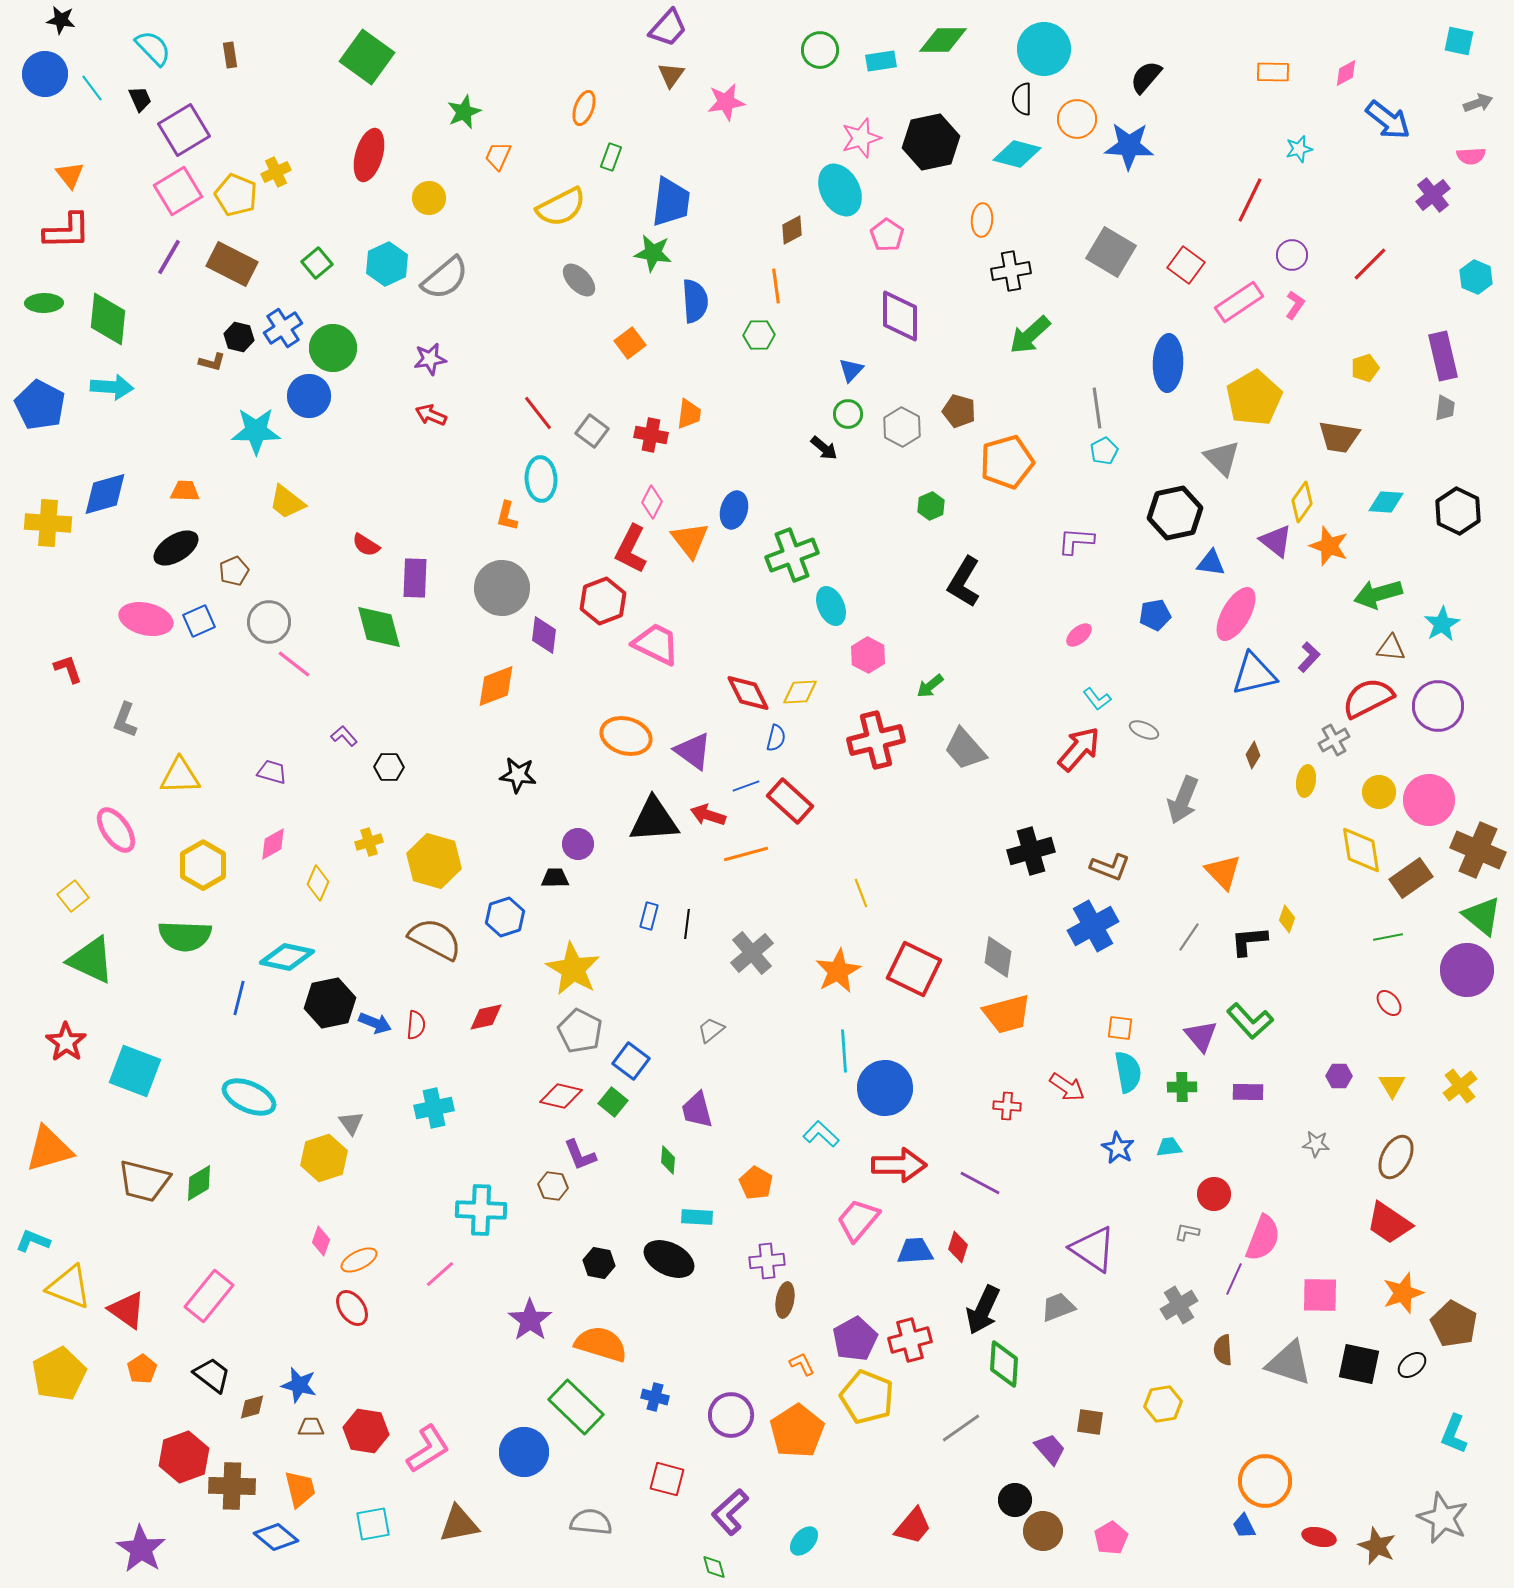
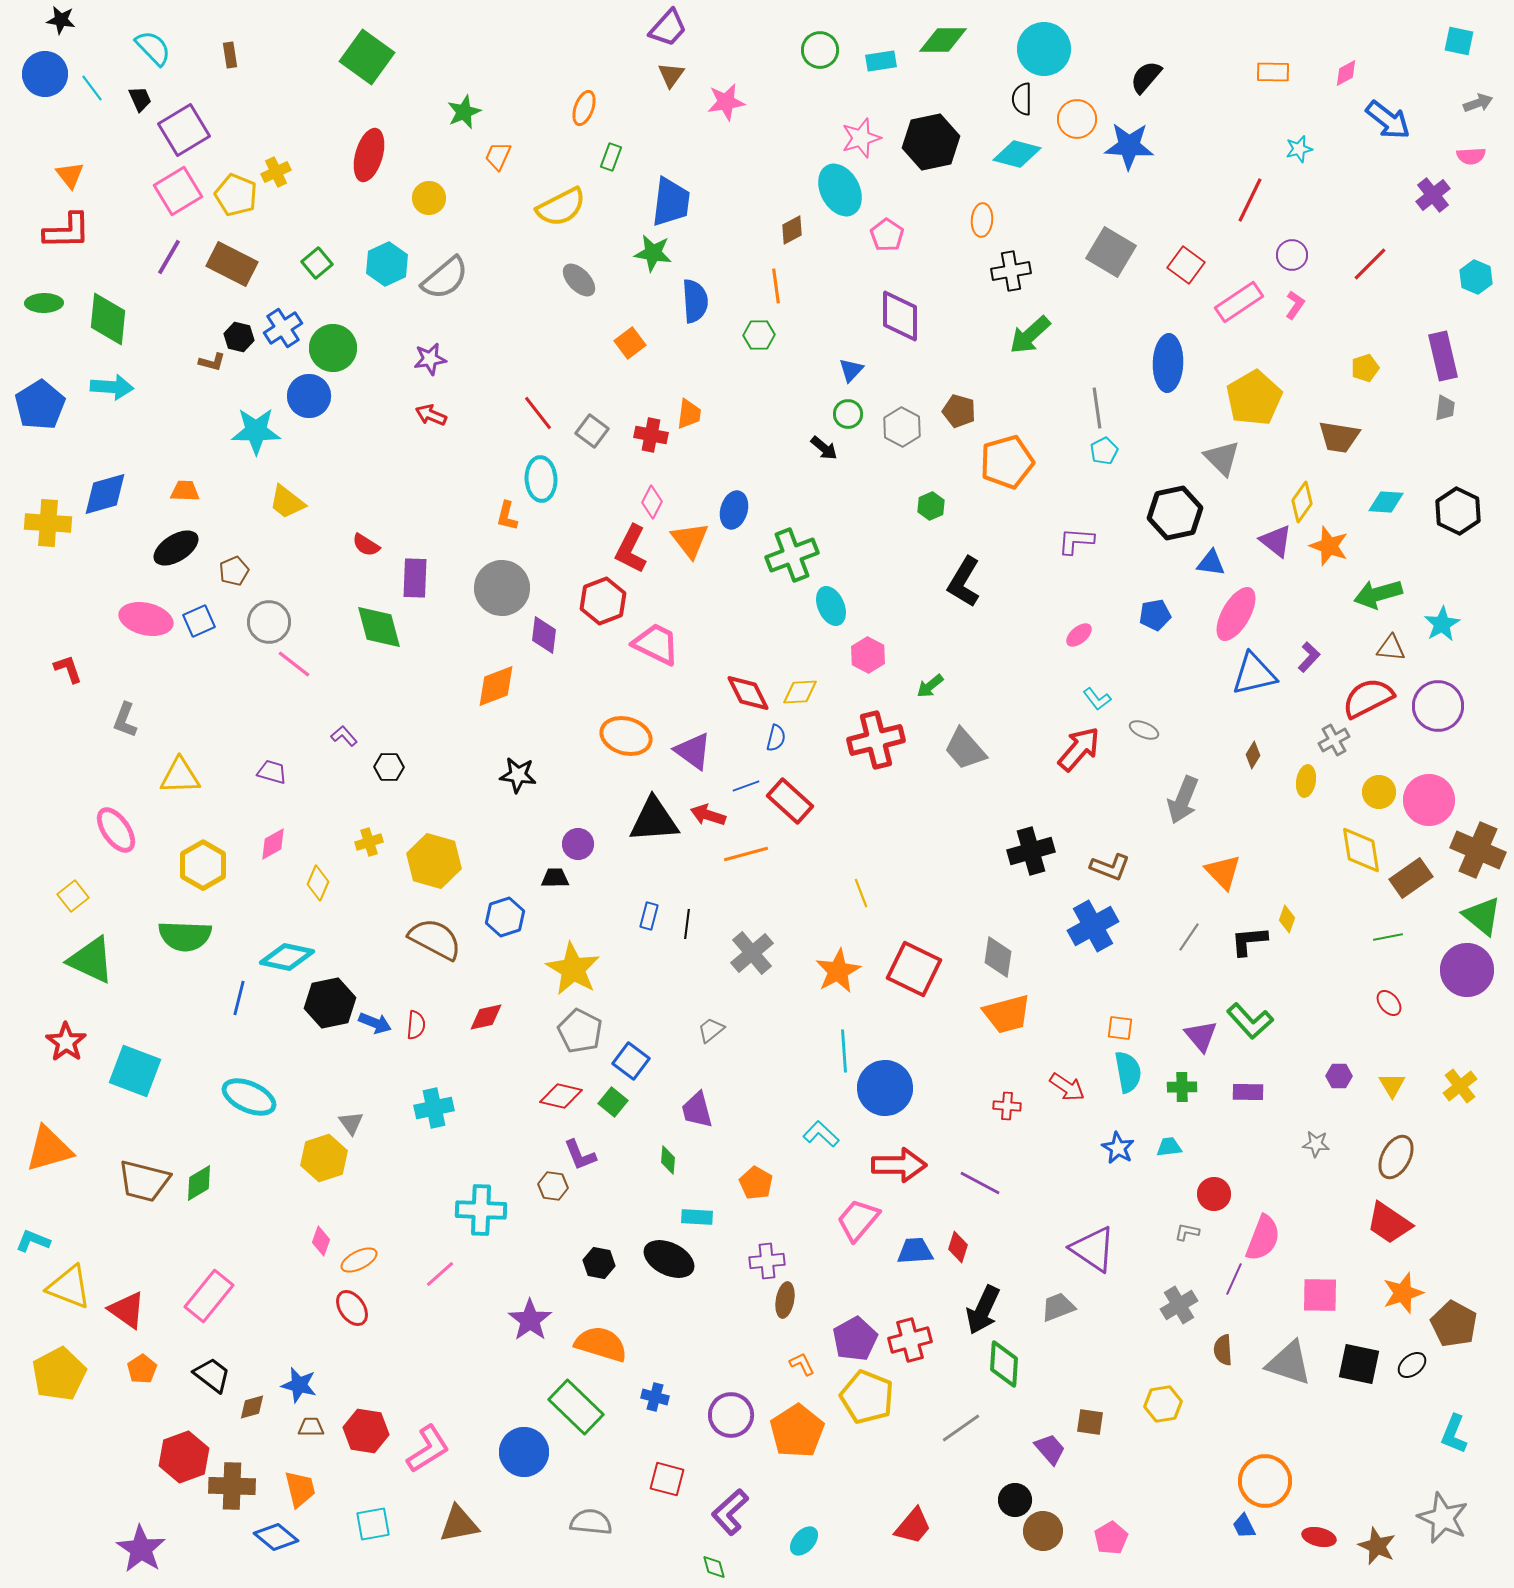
blue pentagon at (40, 405): rotated 12 degrees clockwise
